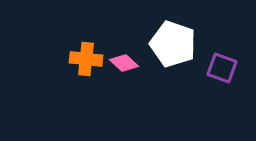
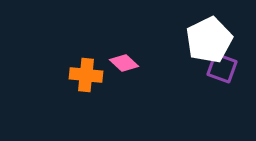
white pentagon: moved 36 px right, 4 px up; rotated 27 degrees clockwise
orange cross: moved 16 px down
